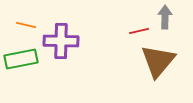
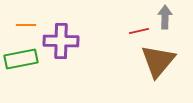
orange line: rotated 12 degrees counterclockwise
